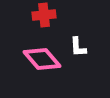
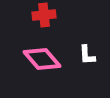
white L-shape: moved 9 px right, 8 px down
